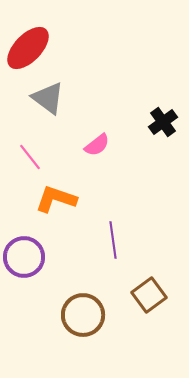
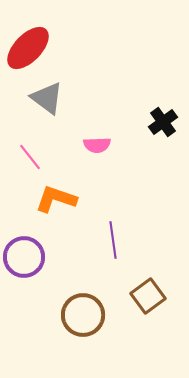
gray triangle: moved 1 px left
pink semicircle: rotated 36 degrees clockwise
brown square: moved 1 px left, 1 px down
